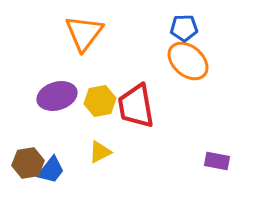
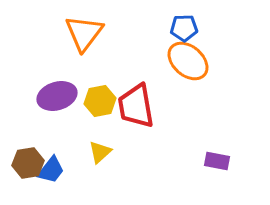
yellow triangle: rotated 15 degrees counterclockwise
